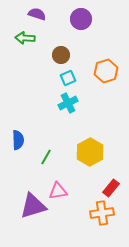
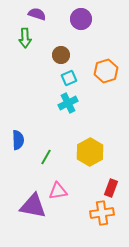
green arrow: rotated 96 degrees counterclockwise
cyan square: moved 1 px right
red rectangle: rotated 18 degrees counterclockwise
purple triangle: rotated 28 degrees clockwise
